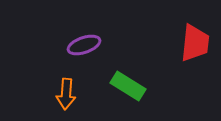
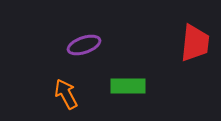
green rectangle: rotated 32 degrees counterclockwise
orange arrow: rotated 148 degrees clockwise
